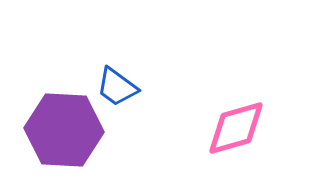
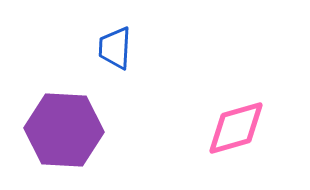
blue trapezoid: moved 2 px left, 39 px up; rotated 57 degrees clockwise
